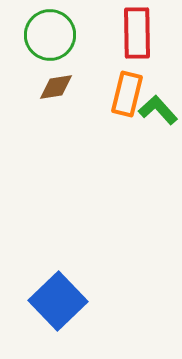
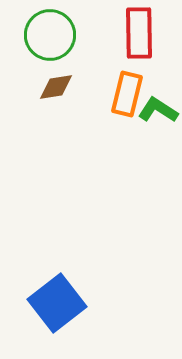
red rectangle: moved 2 px right
green L-shape: rotated 15 degrees counterclockwise
blue square: moved 1 px left, 2 px down; rotated 6 degrees clockwise
